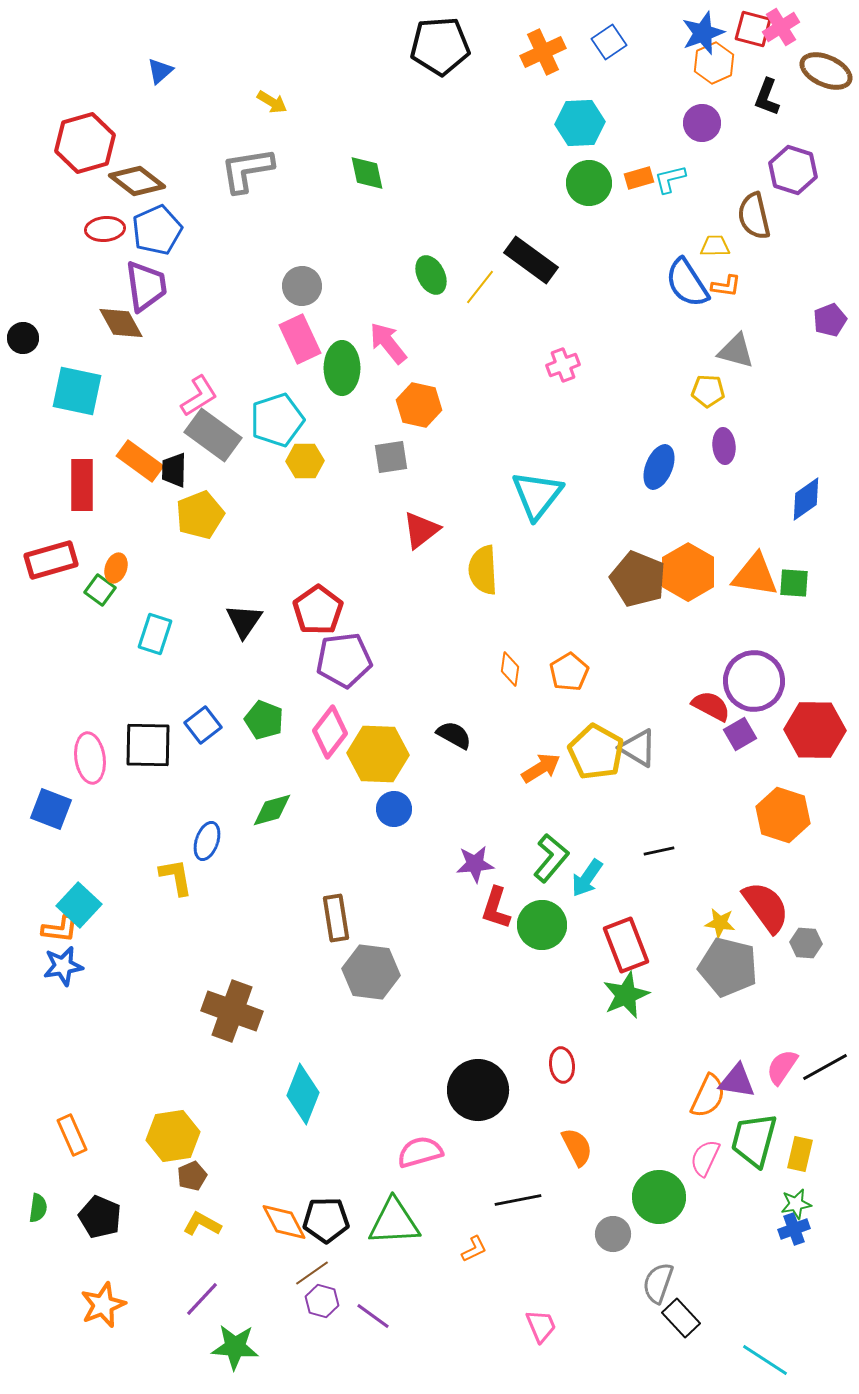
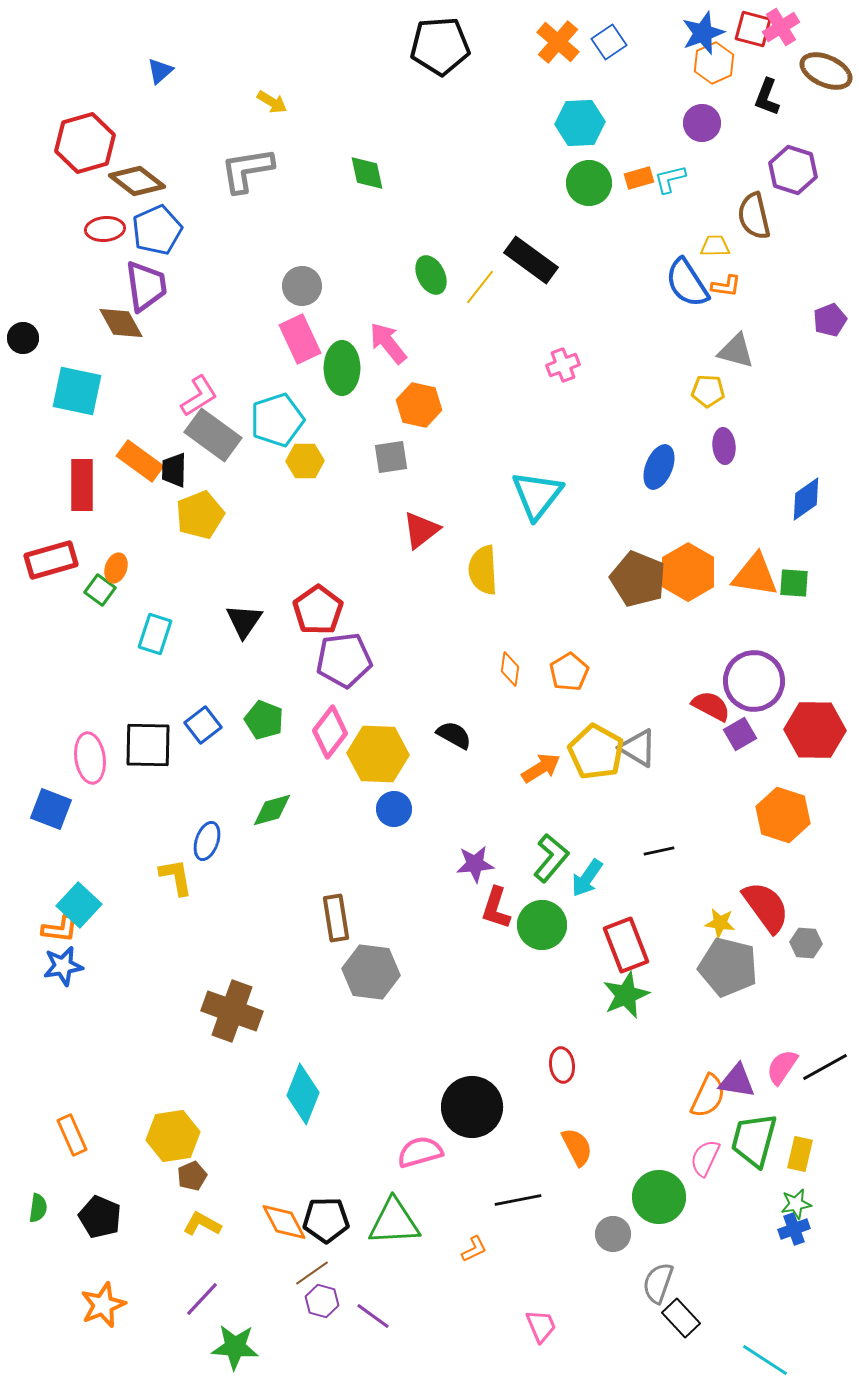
orange cross at (543, 52): moved 15 px right, 10 px up; rotated 24 degrees counterclockwise
black circle at (478, 1090): moved 6 px left, 17 px down
